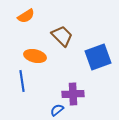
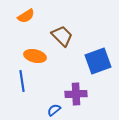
blue square: moved 4 px down
purple cross: moved 3 px right
blue semicircle: moved 3 px left
